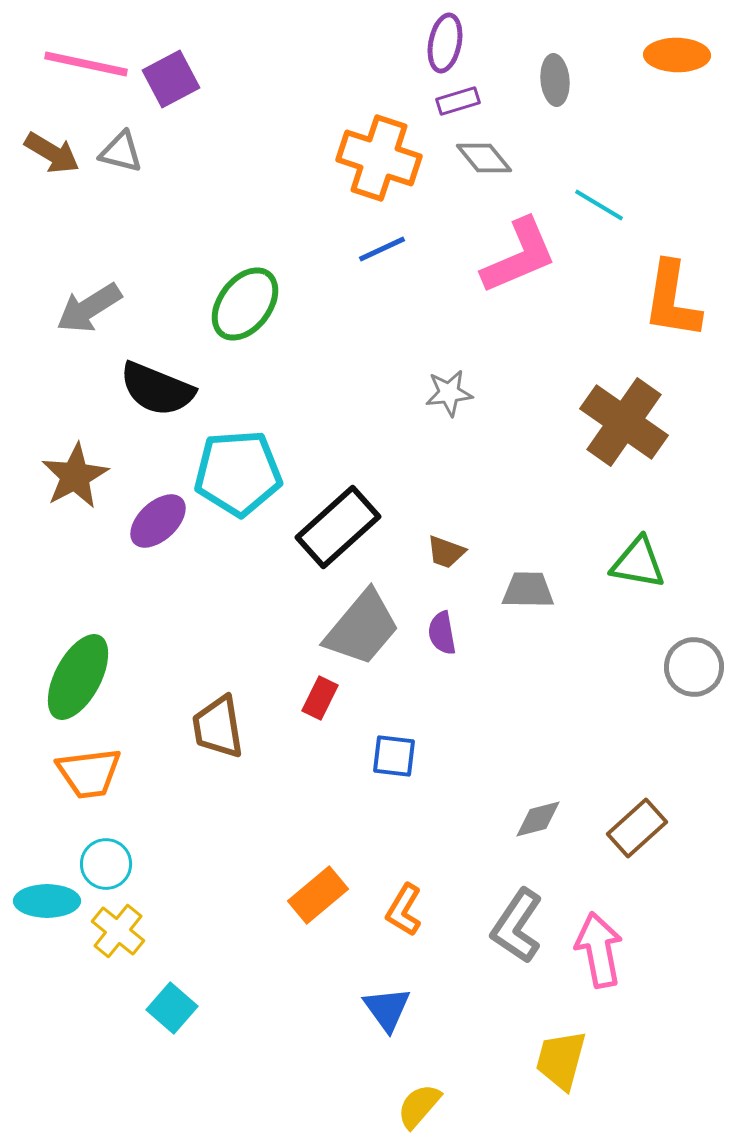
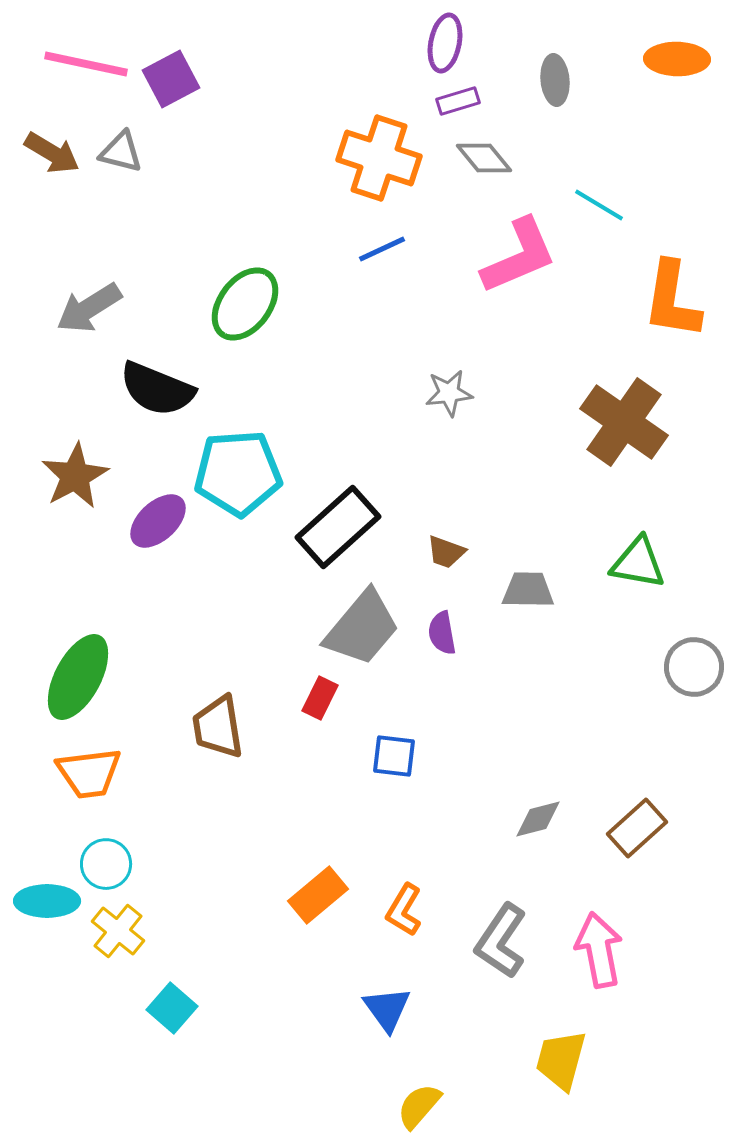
orange ellipse at (677, 55): moved 4 px down
gray L-shape at (517, 926): moved 16 px left, 15 px down
